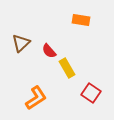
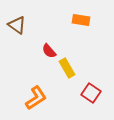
brown triangle: moved 4 px left, 18 px up; rotated 42 degrees counterclockwise
